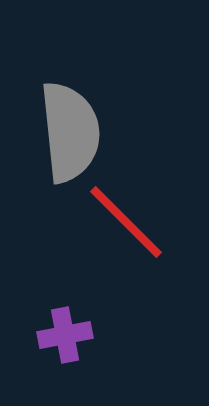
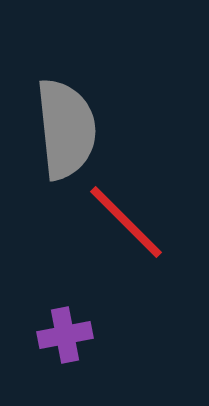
gray semicircle: moved 4 px left, 3 px up
